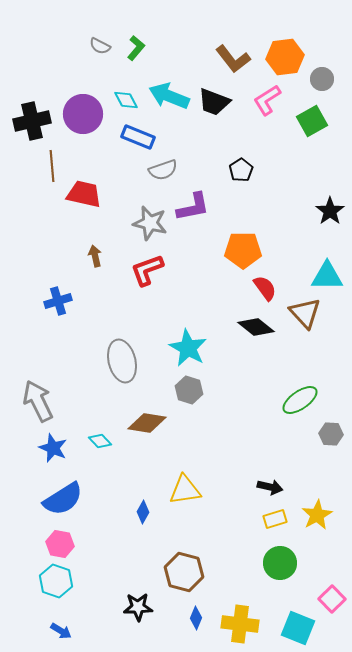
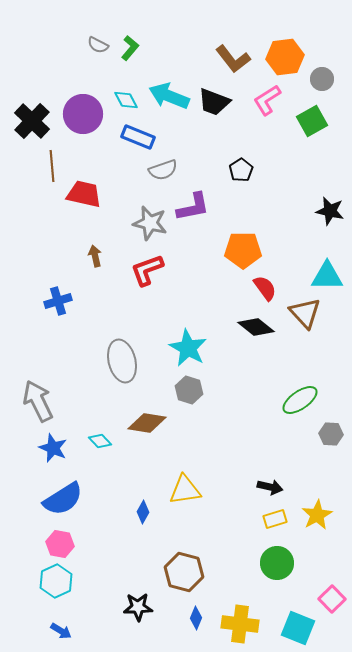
gray semicircle at (100, 46): moved 2 px left, 1 px up
green L-shape at (136, 48): moved 6 px left
black cross at (32, 121): rotated 33 degrees counterclockwise
black star at (330, 211): rotated 24 degrees counterclockwise
green circle at (280, 563): moved 3 px left
cyan hexagon at (56, 581): rotated 16 degrees clockwise
